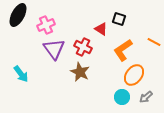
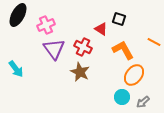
orange L-shape: rotated 95 degrees clockwise
cyan arrow: moved 5 px left, 5 px up
gray arrow: moved 3 px left, 5 px down
